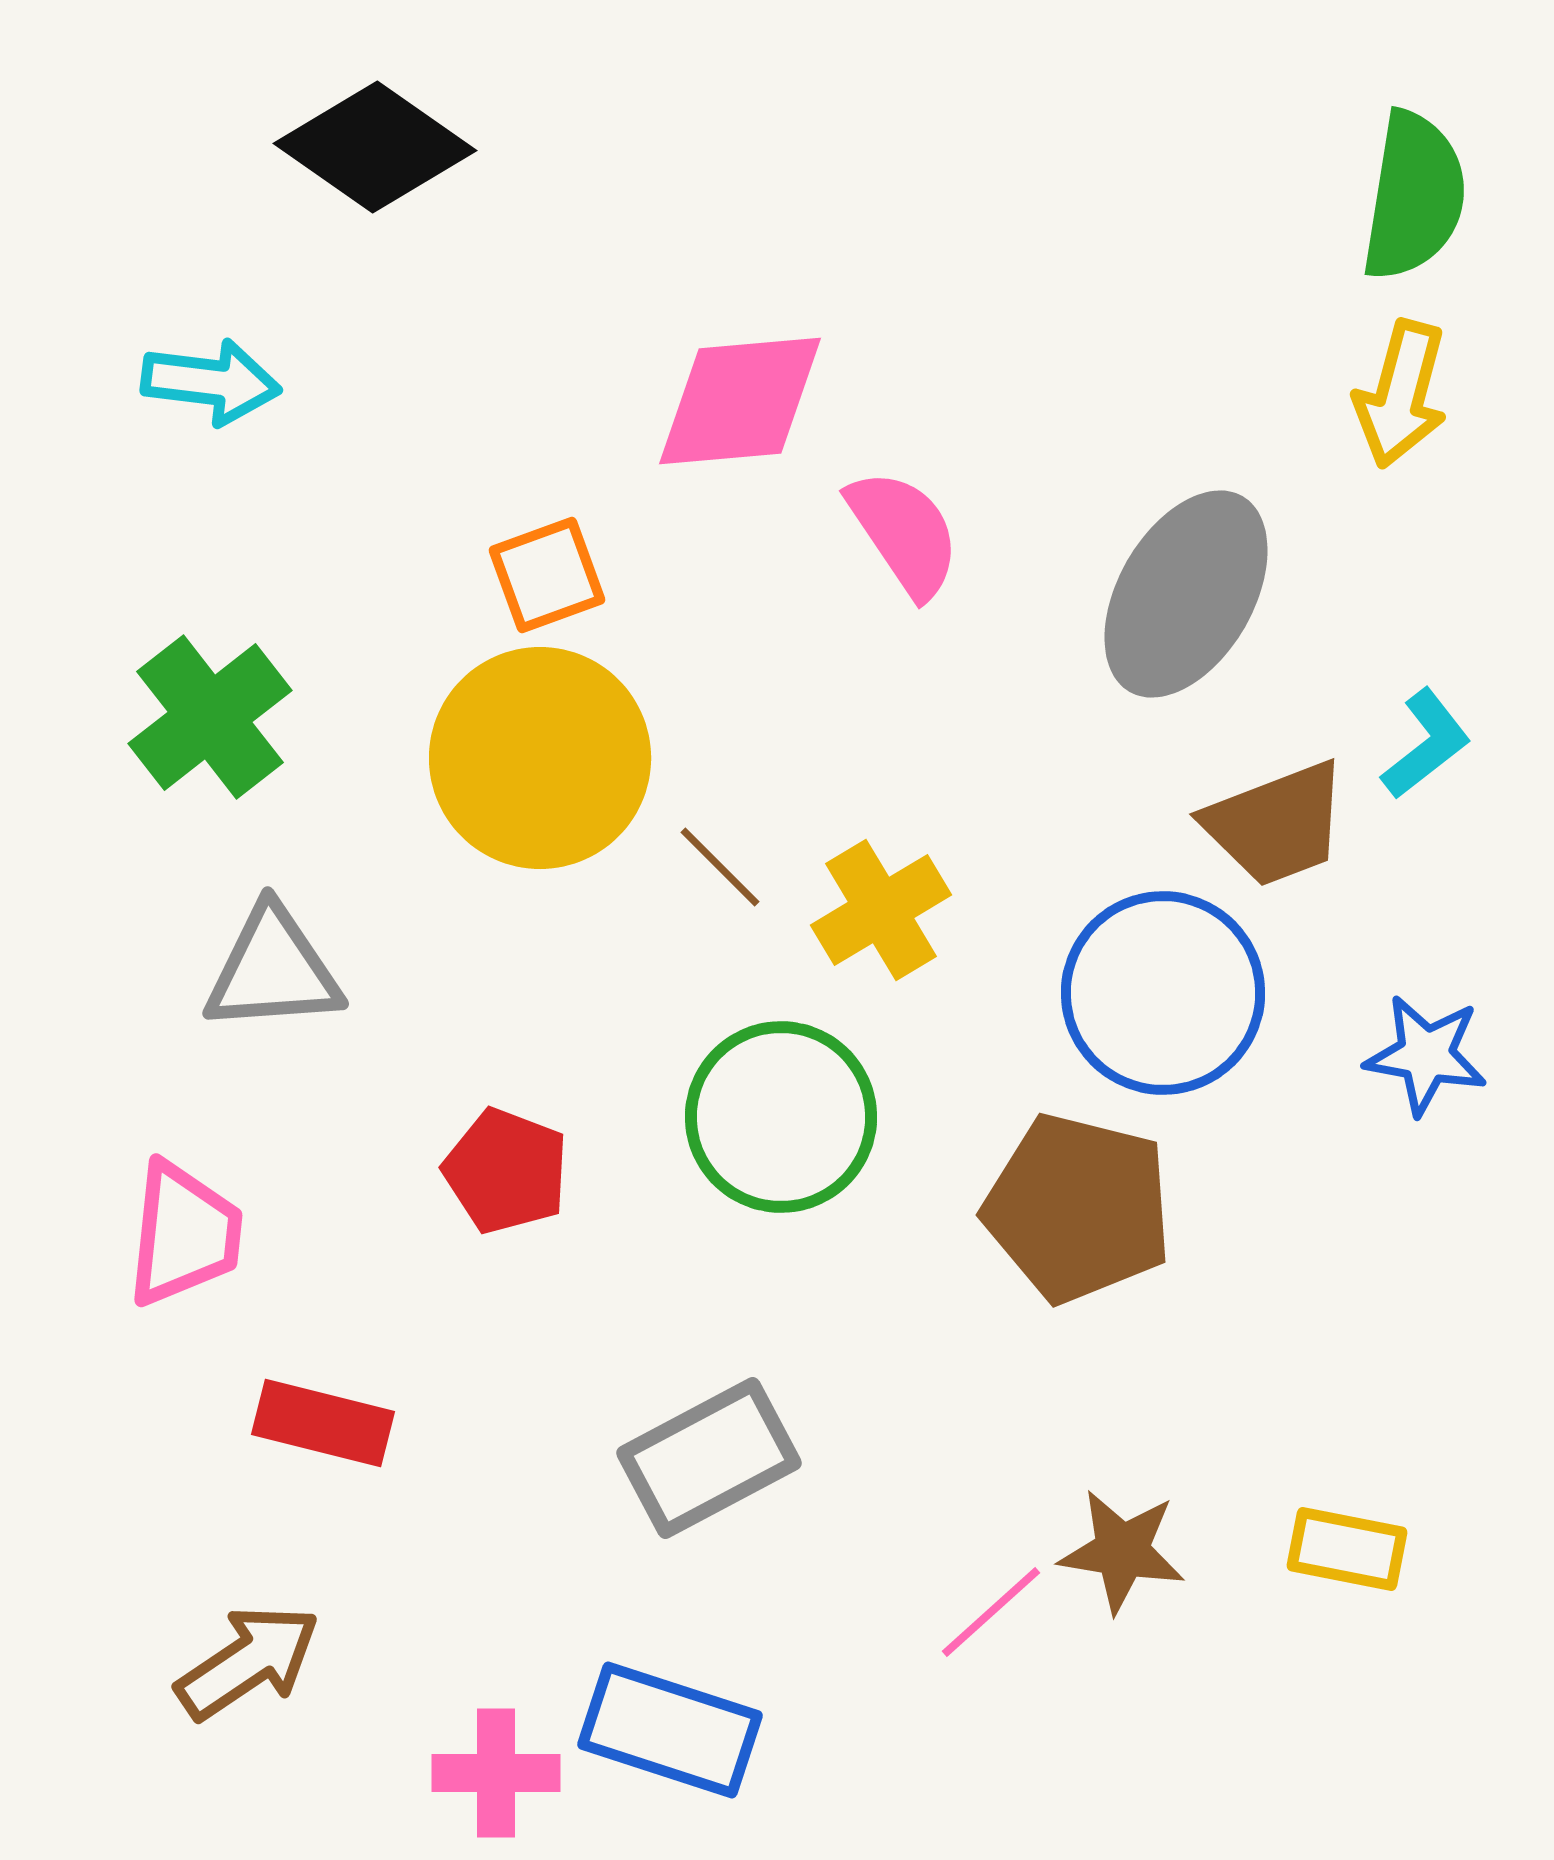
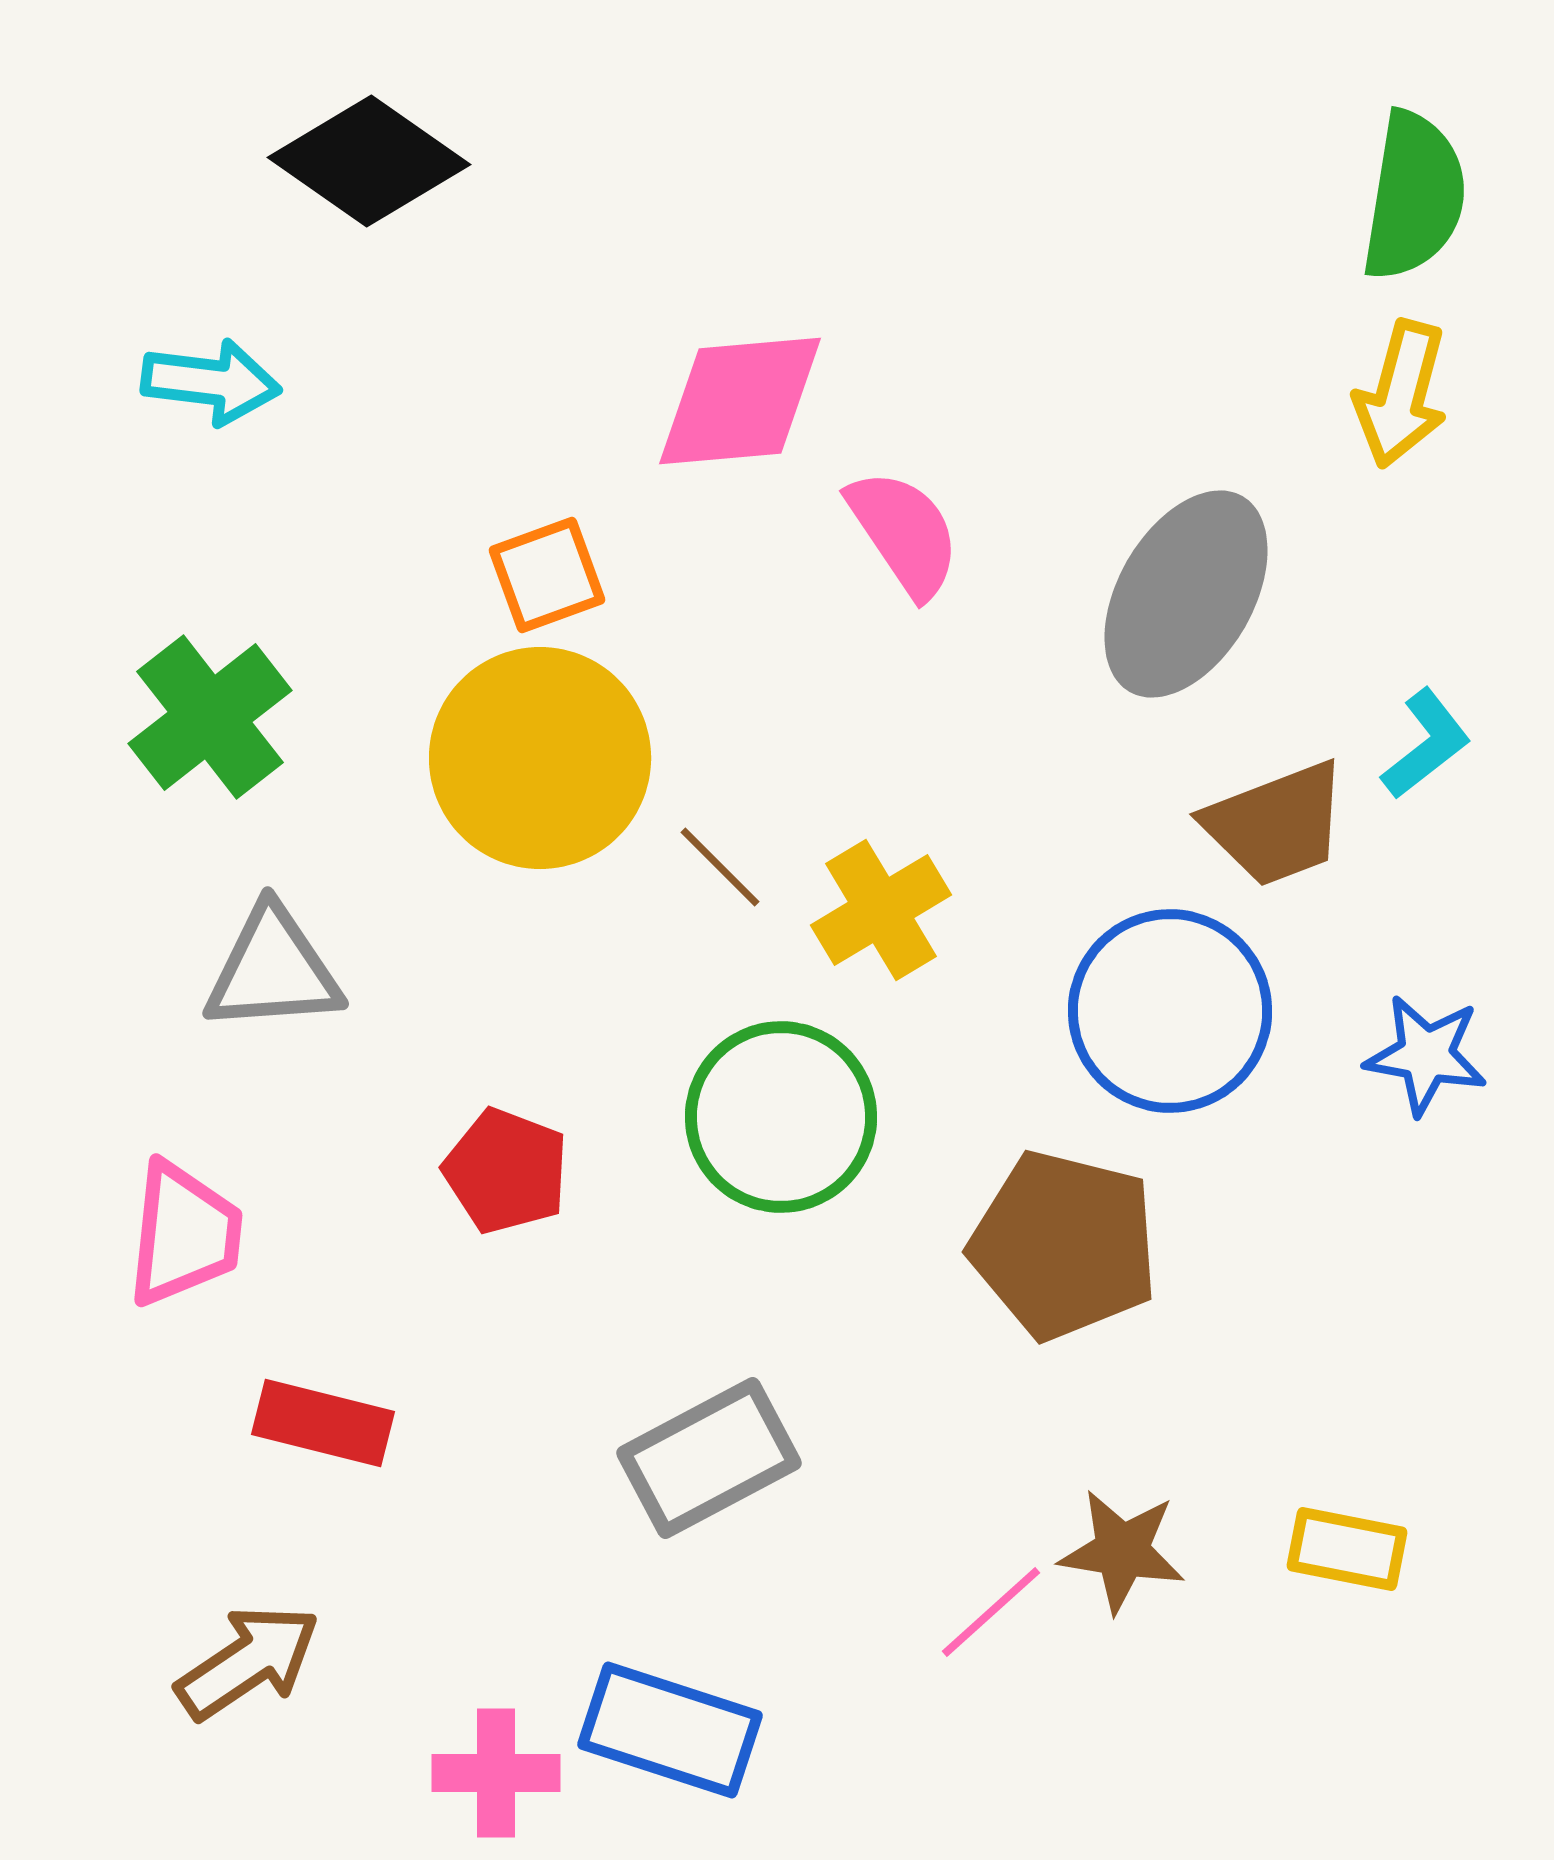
black diamond: moved 6 px left, 14 px down
blue circle: moved 7 px right, 18 px down
brown pentagon: moved 14 px left, 37 px down
